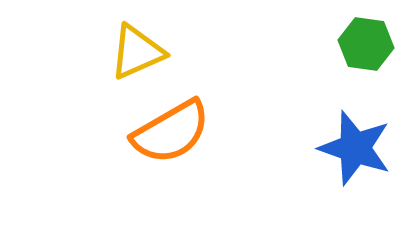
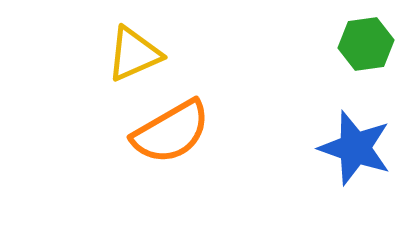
green hexagon: rotated 16 degrees counterclockwise
yellow triangle: moved 3 px left, 2 px down
